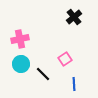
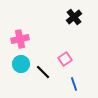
black line: moved 2 px up
blue line: rotated 16 degrees counterclockwise
